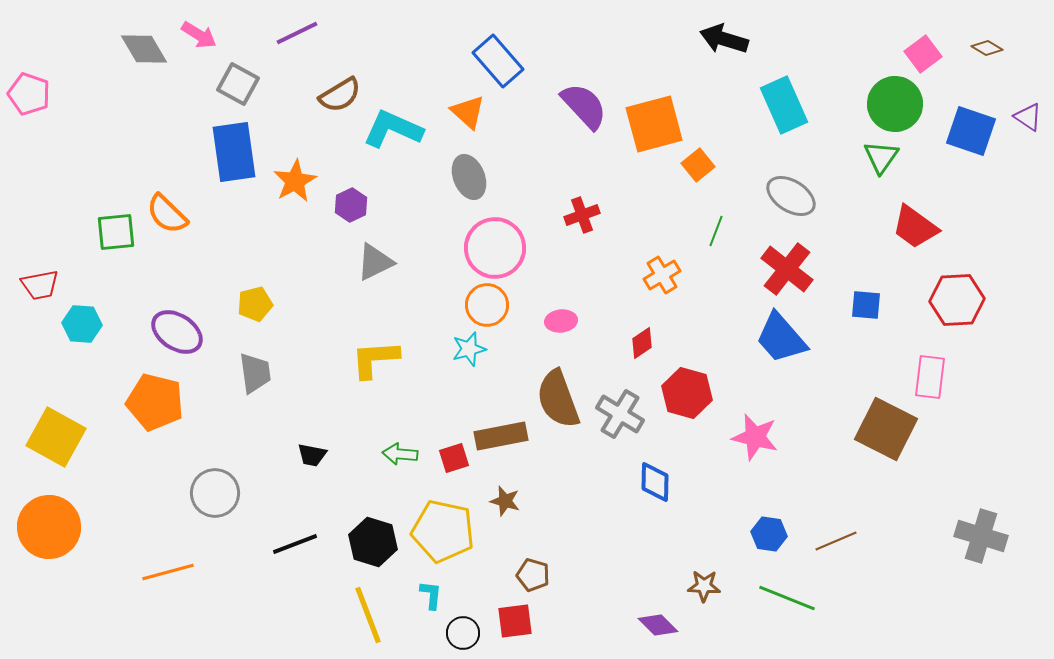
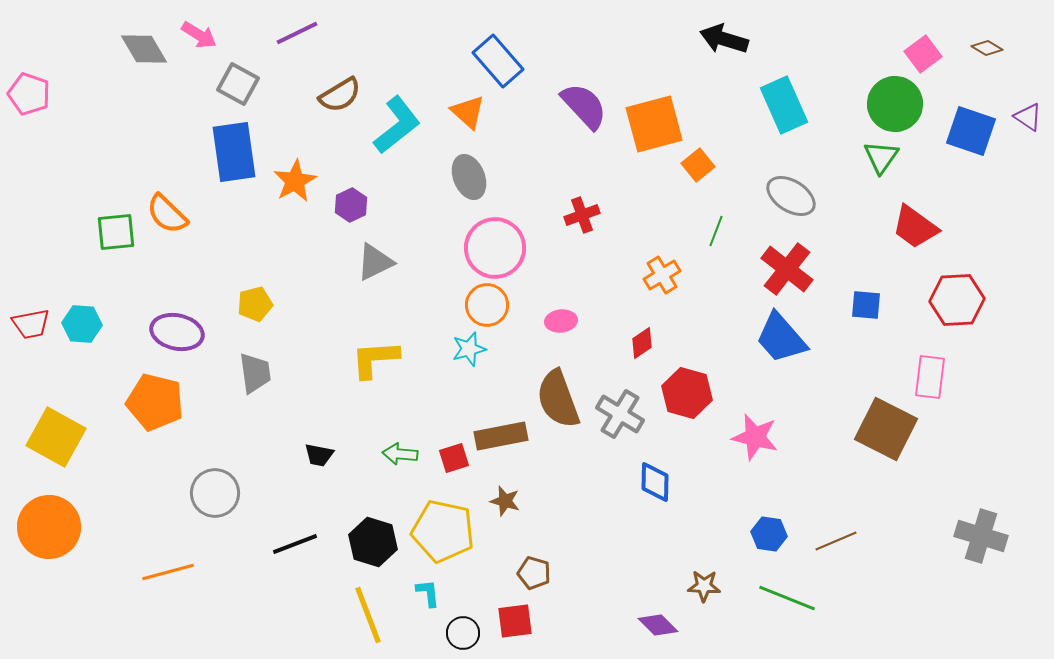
cyan L-shape at (393, 129): moved 4 px right, 4 px up; rotated 118 degrees clockwise
red trapezoid at (40, 285): moved 9 px left, 39 px down
purple ellipse at (177, 332): rotated 21 degrees counterclockwise
black trapezoid at (312, 455): moved 7 px right
brown pentagon at (533, 575): moved 1 px right, 2 px up
cyan L-shape at (431, 595): moved 3 px left, 2 px up; rotated 12 degrees counterclockwise
